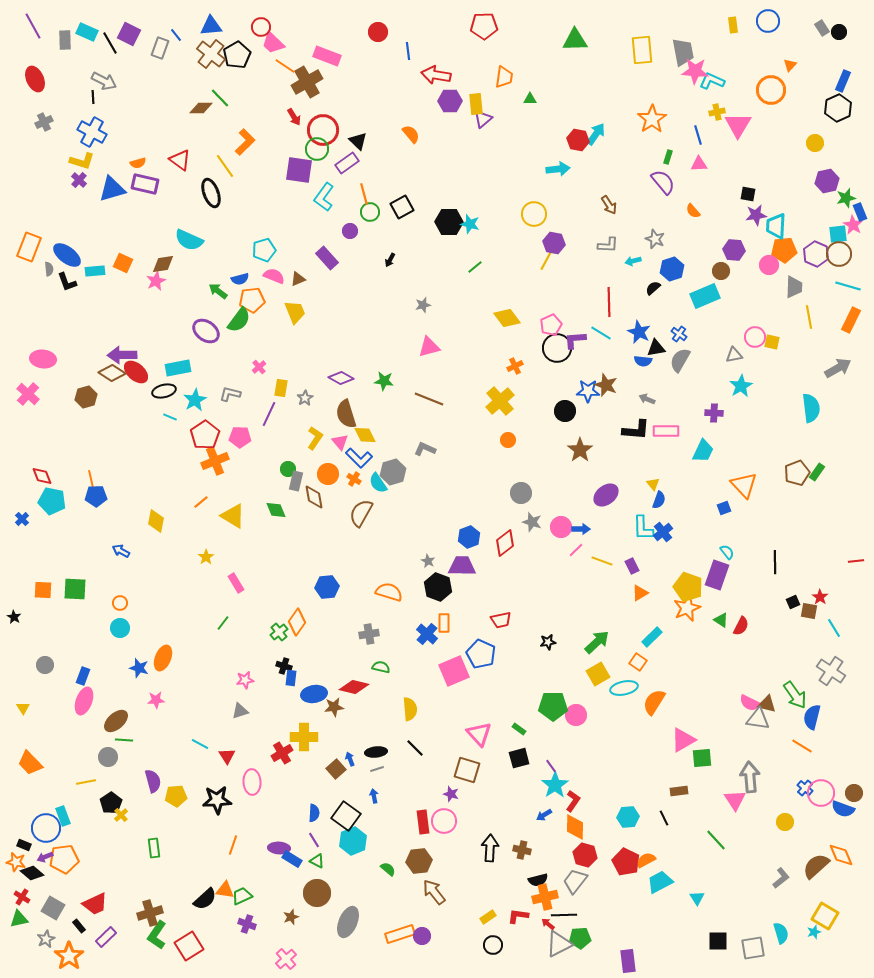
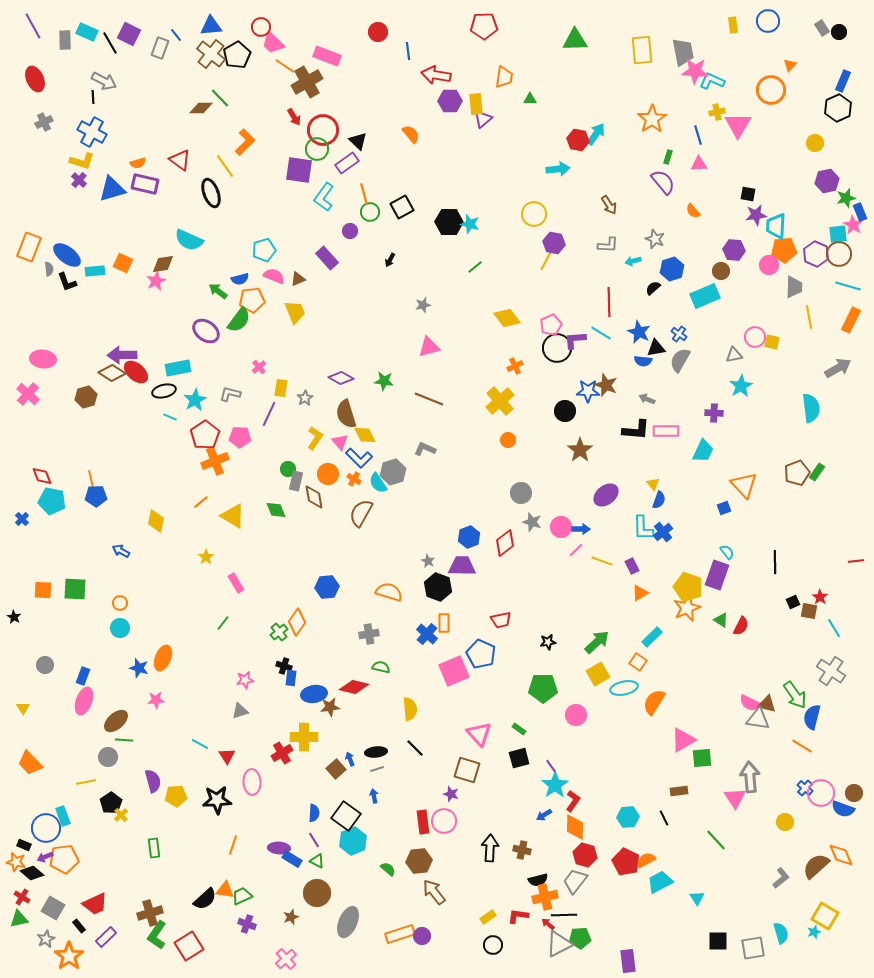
green pentagon at (553, 706): moved 10 px left, 18 px up
brown star at (334, 707): moved 4 px left
pink triangle at (735, 800): moved 2 px up
